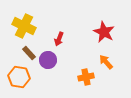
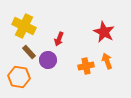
brown rectangle: moved 1 px up
orange arrow: moved 1 px right, 1 px up; rotated 21 degrees clockwise
orange cross: moved 11 px up
